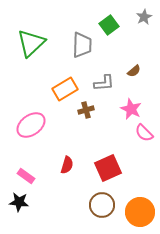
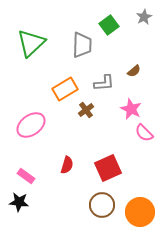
brown cross: rotated 21 degrees counterclockwise
